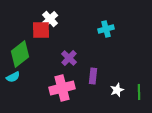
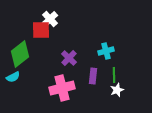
cyan cross: moved 22 px down
green line: moved 25 px left, 17 px up
